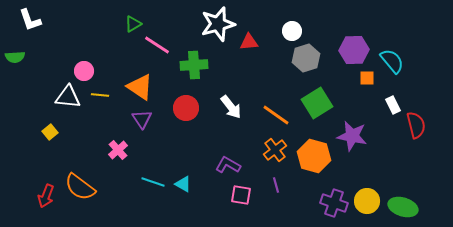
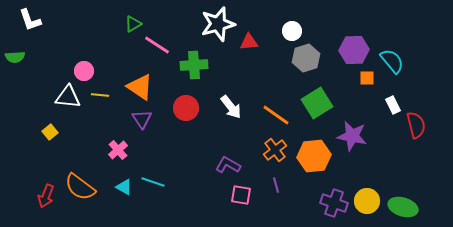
orange hexagon: rotated 20 degrees counterclockwise
cyan triangle: moved 59 px left, 3 px down
